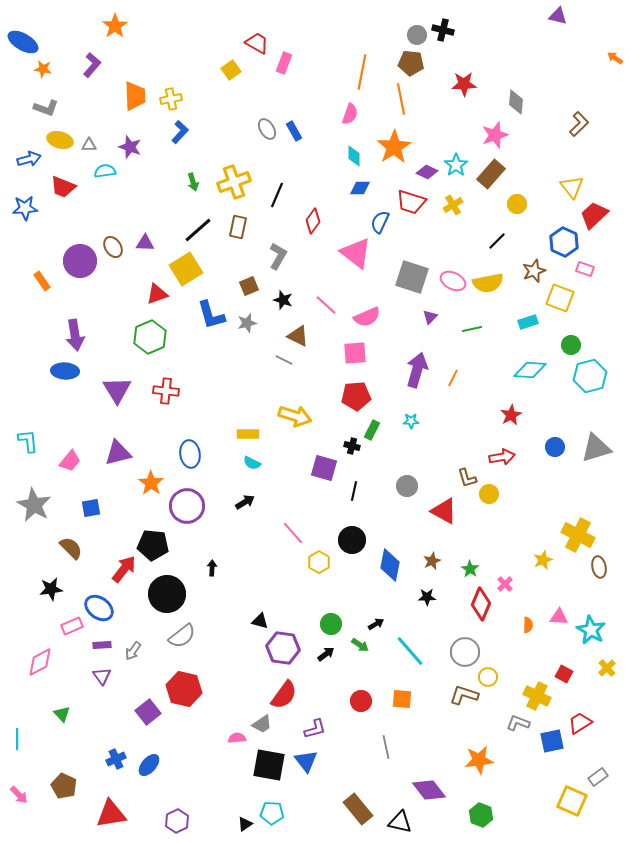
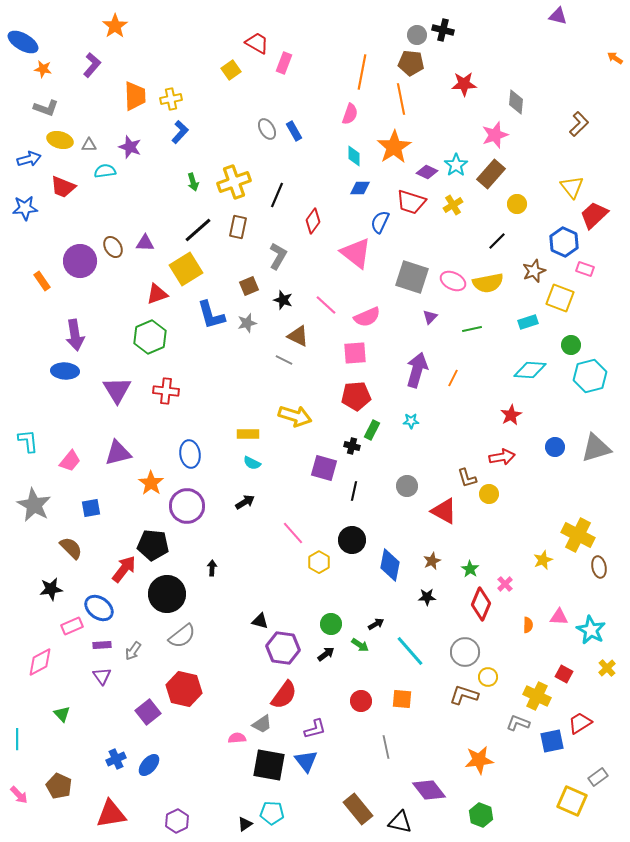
brown pentagon at (64, 786): moved 5 px left
